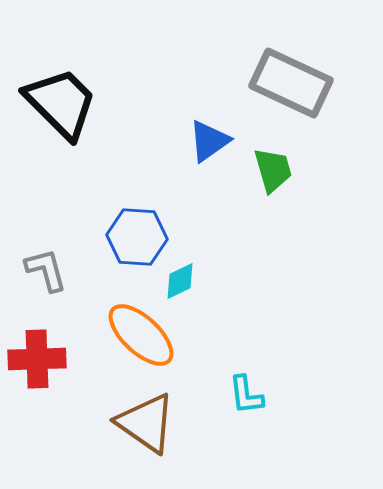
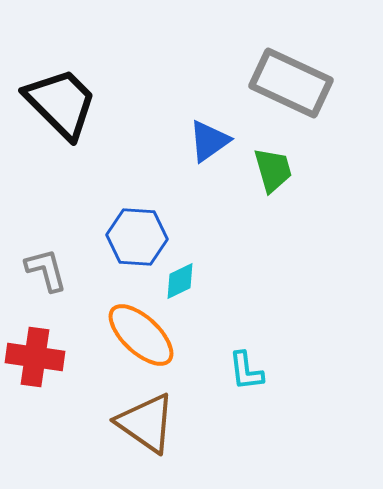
red cross: moved 2 px left, 2 px up; rotated 10 degrees clockwise
cyan L-shape: moved 24 px up
